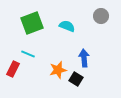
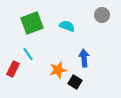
gray circle: moved 1 px right, 1 px up
cyan line: rotated 32 degrees clockwise
black square: moved 1 px left, 3 px down
